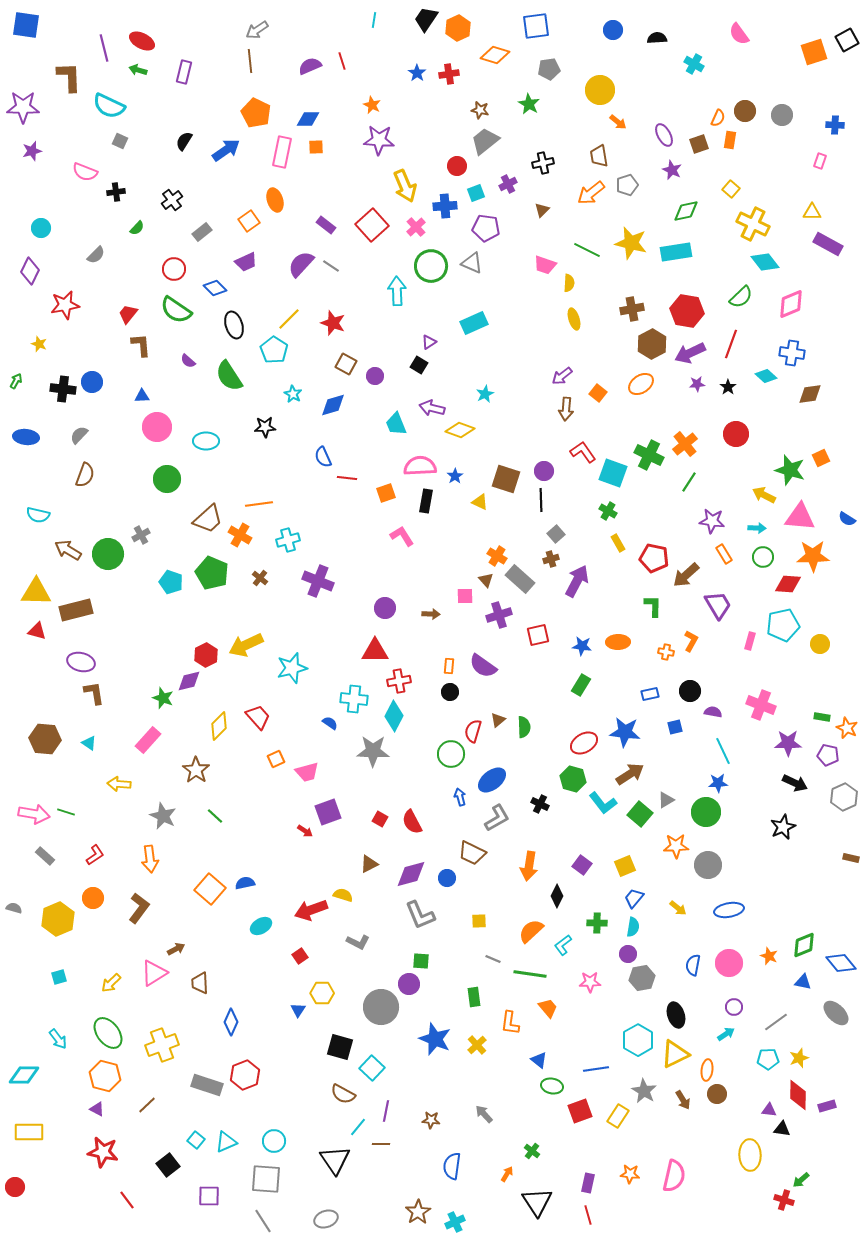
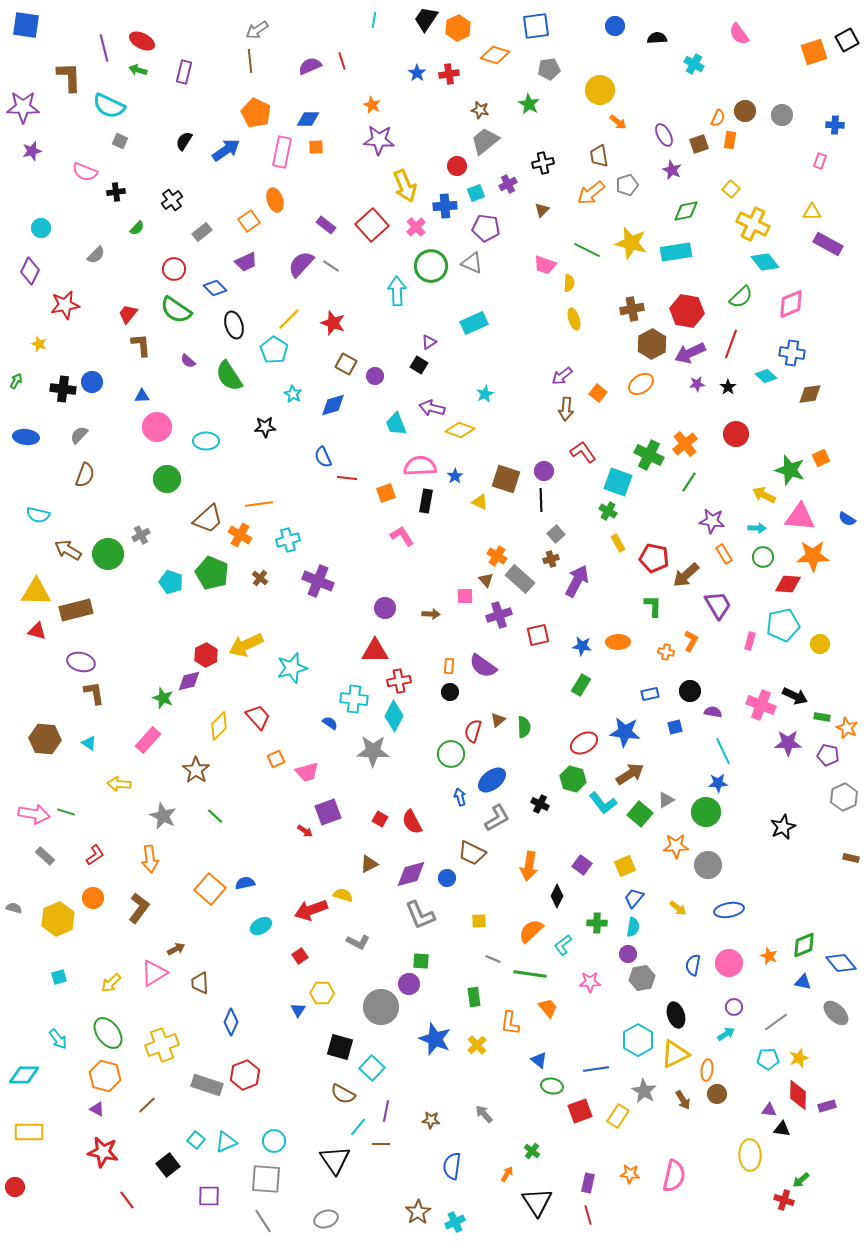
blue circle at (613, 30): moved 2 px right, 4 px up
cyan square at (613, 473): moved 5 px right, 9 px down
black arrow at (795, 783): moved 87 px up
